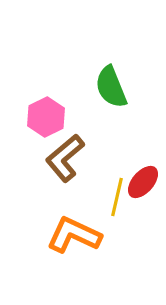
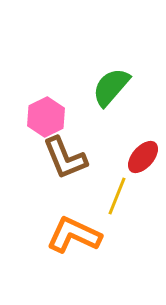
green semicircle: rotated 63 degrees clockwise
brown L-shape: rotated 72 degrees counterclockwise
red ellipse: moved 25 px up
yellow line: moved 1 px up; rotated 9 degrees clockwise
